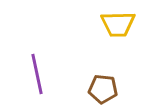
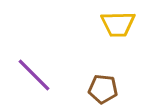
purple line: moved 3 px left, 1 px down; rotated 33 degrees counterclockwise
